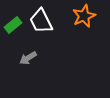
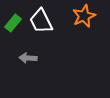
green rectangle: moved 2 px up; rotated 12 degrees counterclockwise
gray arrow: rotated 36 degrees clockwise
